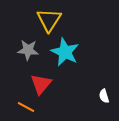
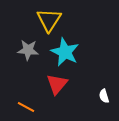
red triangle: moved 16 px right
